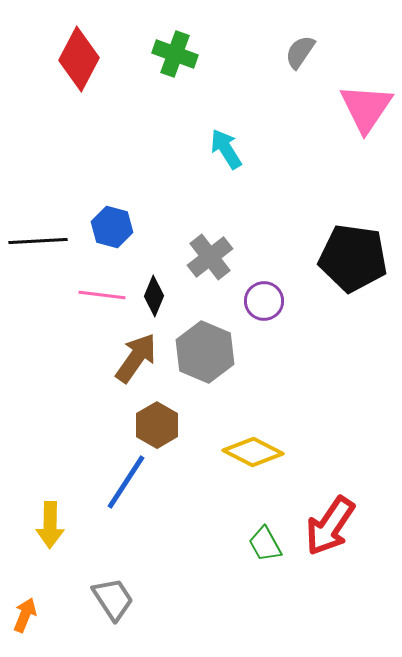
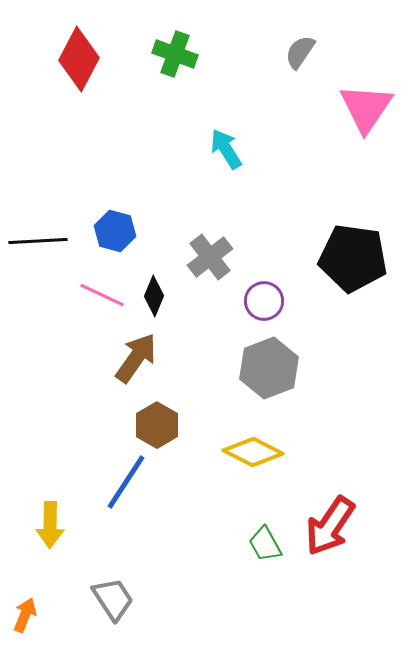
blue hexagon: moved 3 px right, 4 px down
pink line: rotated 18 degrees clockwise
gray hexagon: moved 64 px right, 16 px down; rotated 16 degrees clockwise
